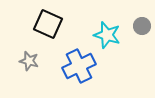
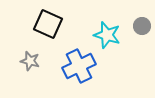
gray star: moved 1 px right
